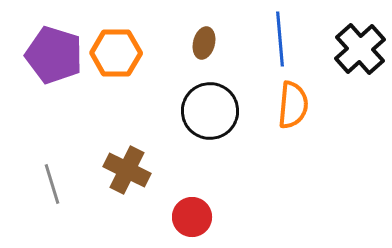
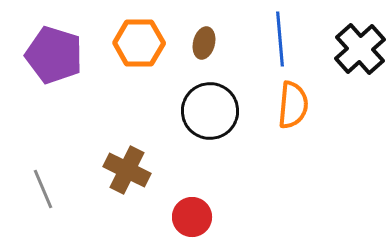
orange hexagon: moved 23 px right, 10 px up
gray line: moved 9 px left, 5 px down; rotated 6 degrees counterclockwise
